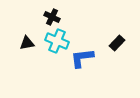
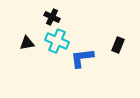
black rectangle: moved 1 px right, 2 px down; rotated 21 degrees counterclockwise
